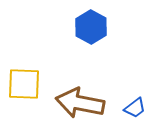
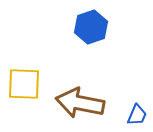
blue hexagon: rotated 12 degrees clockwise
blue trapezoid: moved 2 px right, 7 px down; rotated 30 degrees counterclockwise
